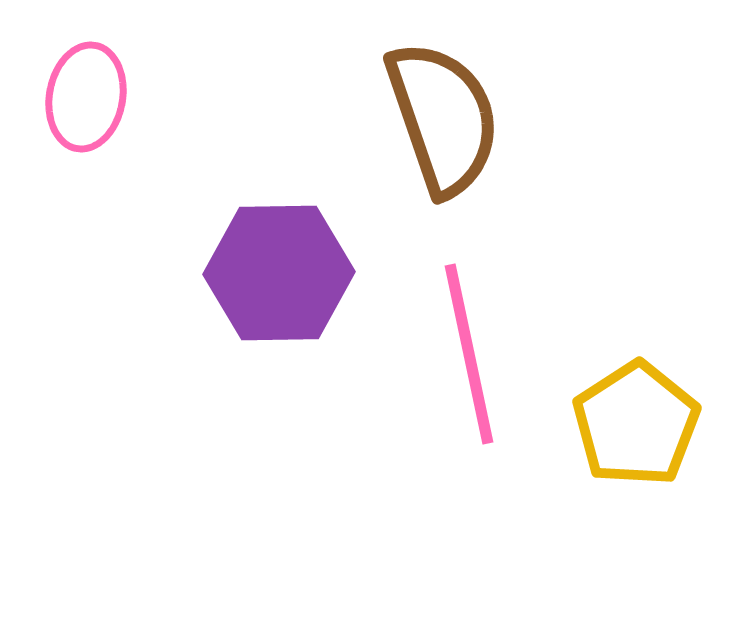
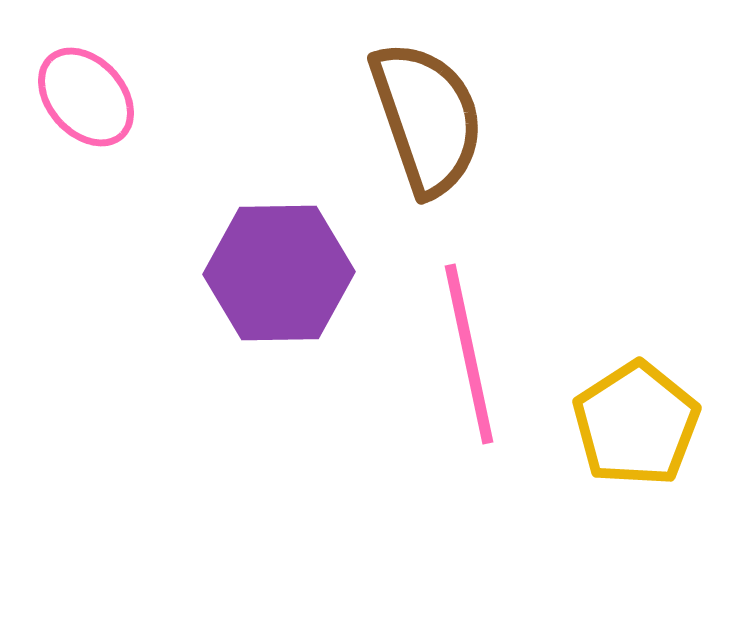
pink ellipse: rotated 52 degrees counterclockwise
brown semicircle: moved 16 px left
